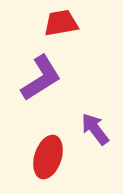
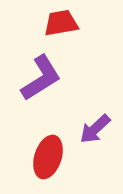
purple arrow: rotated 96 degrees counterclockwise
